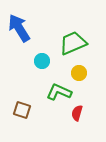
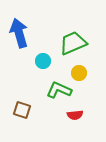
blue arrow: moved 5 px down; rotated 16 degrees clockwise
cyan circle: moved 1 px right
green L-shape: moved 2 px up
red semicircle: moved 2 px left, 2 px down; rotated 112 degrees counterclockwise
